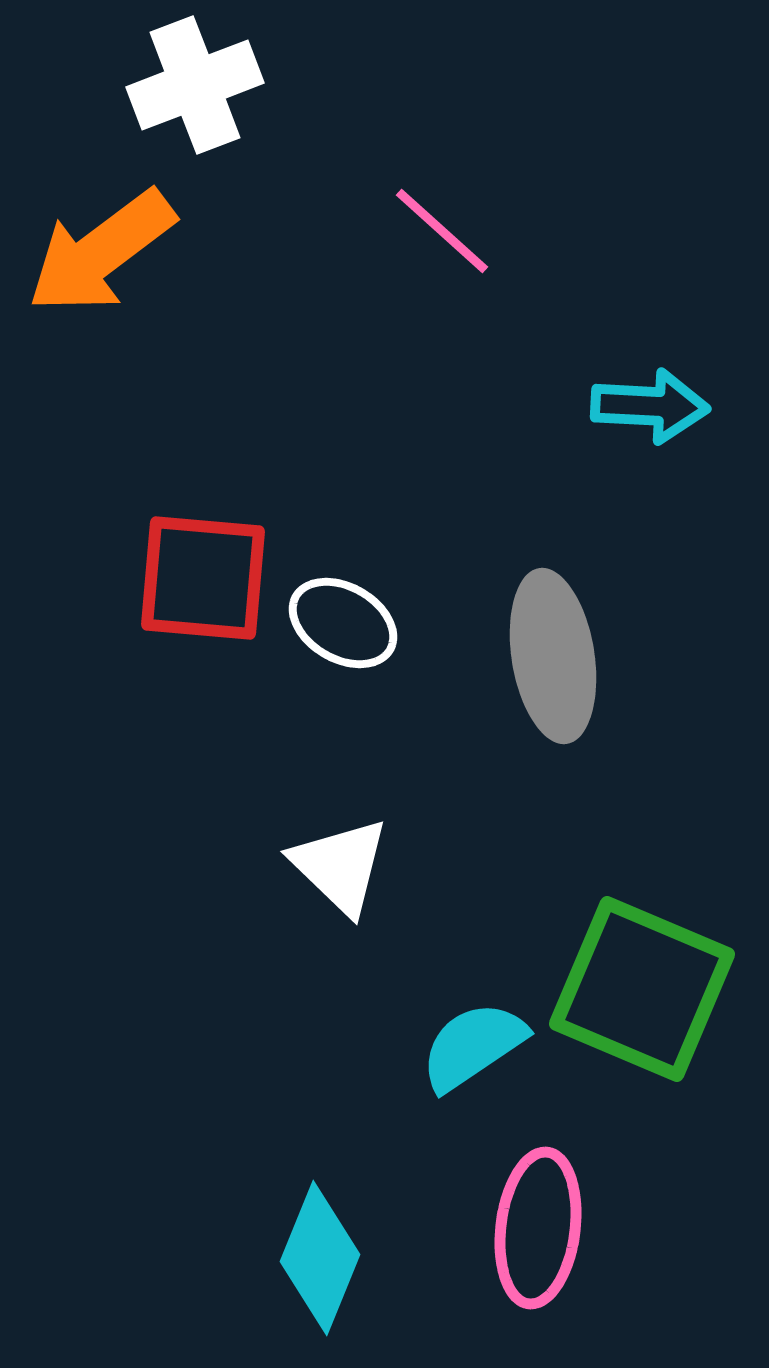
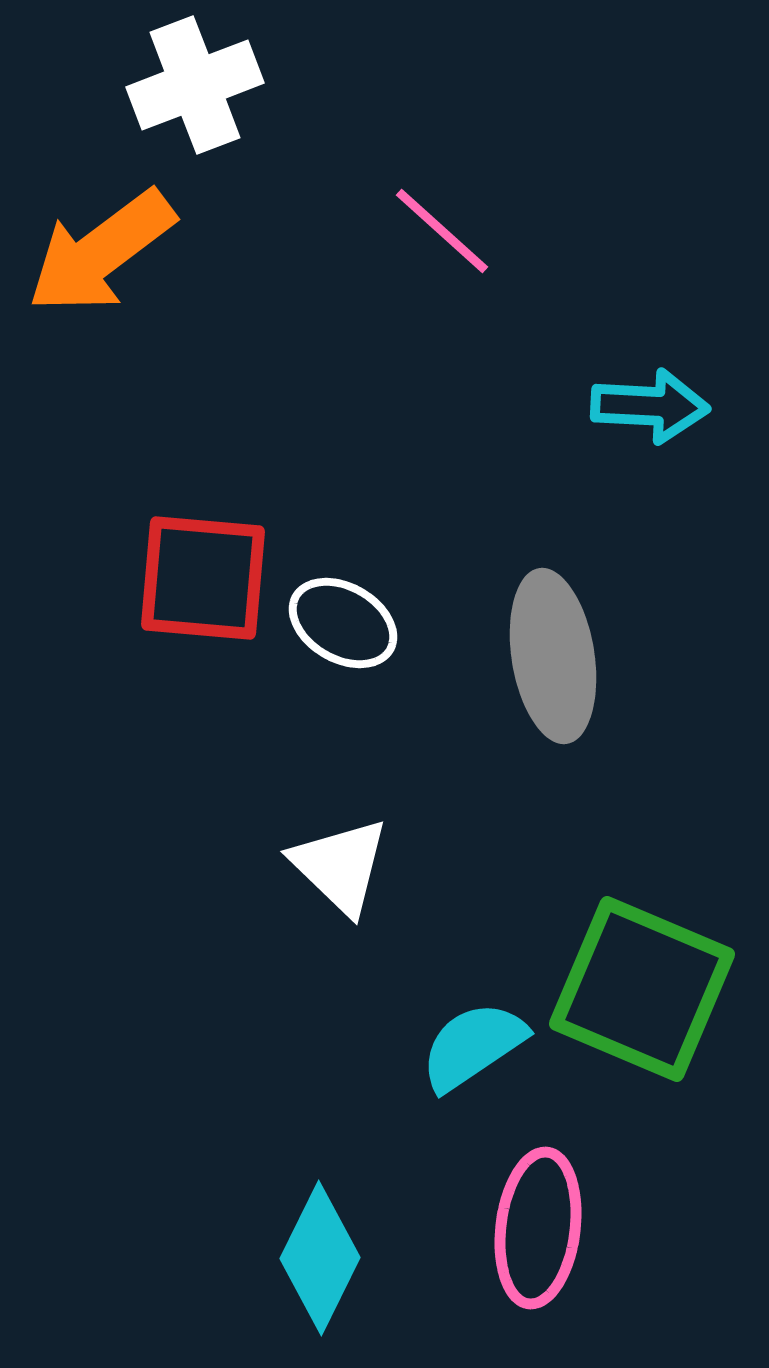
cyan diamond: rotated 4 degrees clockwise
